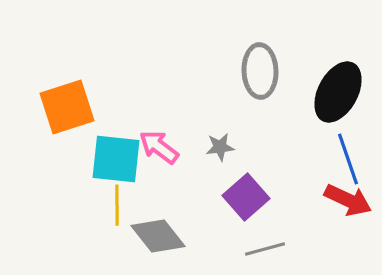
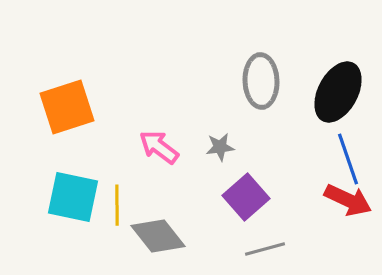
gray ellipse: moved 1 px right, 10 px down
cyan square: moved 43 px left, 38 px down; rotated 6 degrees clockwise
